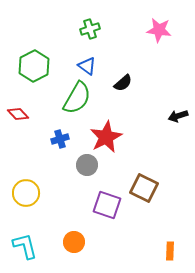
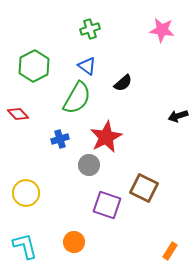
pink star: moved 3 px right
gray circle: moved 2 px right
orange rectangle: rotated 30 degrees clockwise
